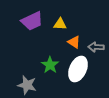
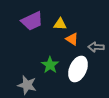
orange triangle: moved 2 px left, 3 px up
